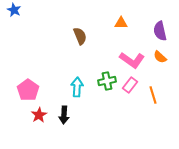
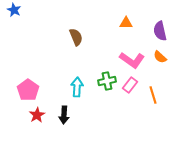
orange triangle: moved 5 px right
brown semicircle: moved 4 px left, 1 px down
red star: moved 2 px left
